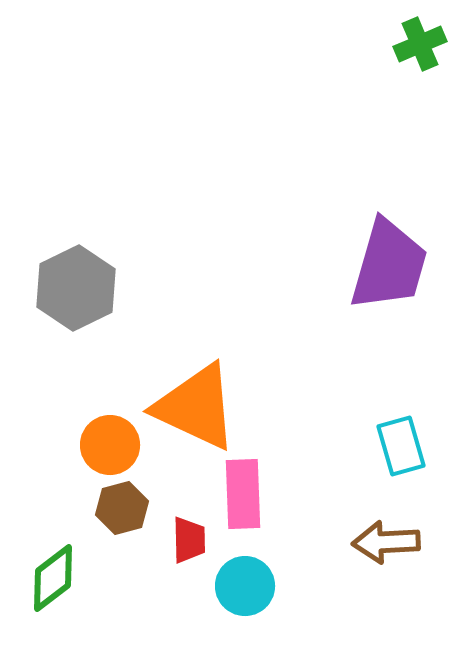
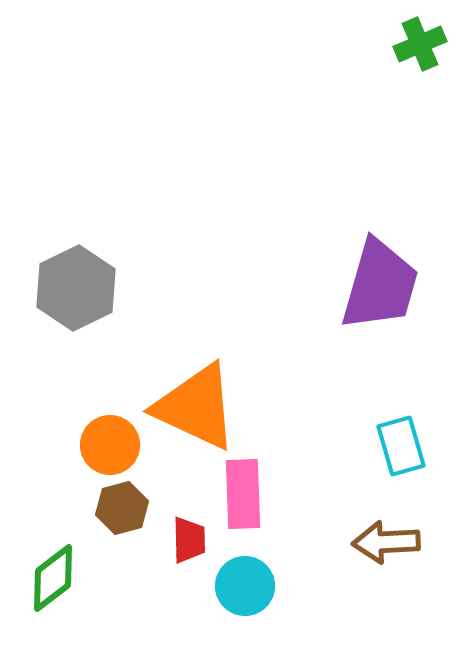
purple trapezoid: moved 9 px left, 20 px down
